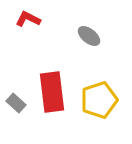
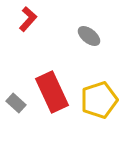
red L-shape: rotated 105 degrees clockwise
red rectangle: rotated 18 degrees counterclockwise
